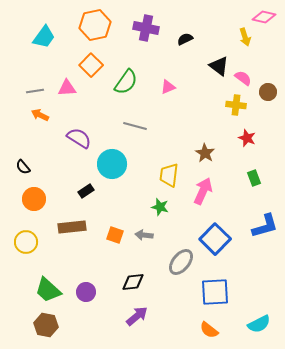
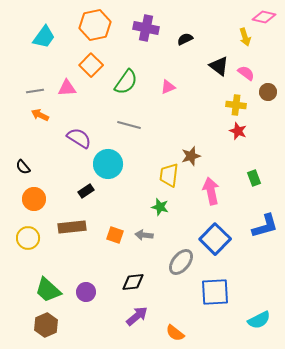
pink semicircle at (243, 78): moved 3 px right, 5 px up
gray line at (135, 126): moved 6 px left, 1 px up
red star at (247, 138): moved 9 px left, 7 px up
brown star at (205, 153): moved 14 px left, 3 px down; rotated 24 degrees clockwise
cyan circle at (112, 164): moved 4 px left
pink arrow at (203, 191): moved 8 px right; rotated 36 degrees counterclockwise
yellow circle at (26, 242): moved 2 px right, 4 px up
cyan semicircle at (259, 324): moved 4 px up
brown hexagon at (46, 325): rotated 25 degrees clockwise
orange semicircle at (209, 330): moved 34 px left, 3 px down
